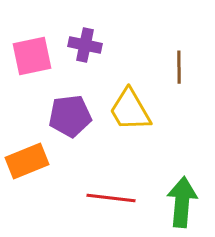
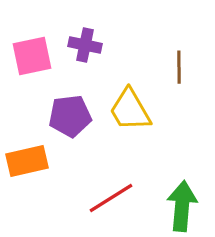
orange rectangle: rotated 9 degrees clockwise
red line: rotated 39 degrees counterclockwise
green arrow: moved 4 px down
